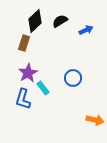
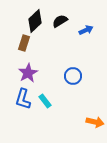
blue circle: moved 2 px up
cyan rectangle: moved 2 px right, 13 px down
orange arrow: moved 2 px down
